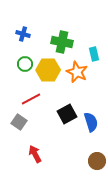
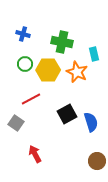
gray square: moved 3 px left, 1 px down
